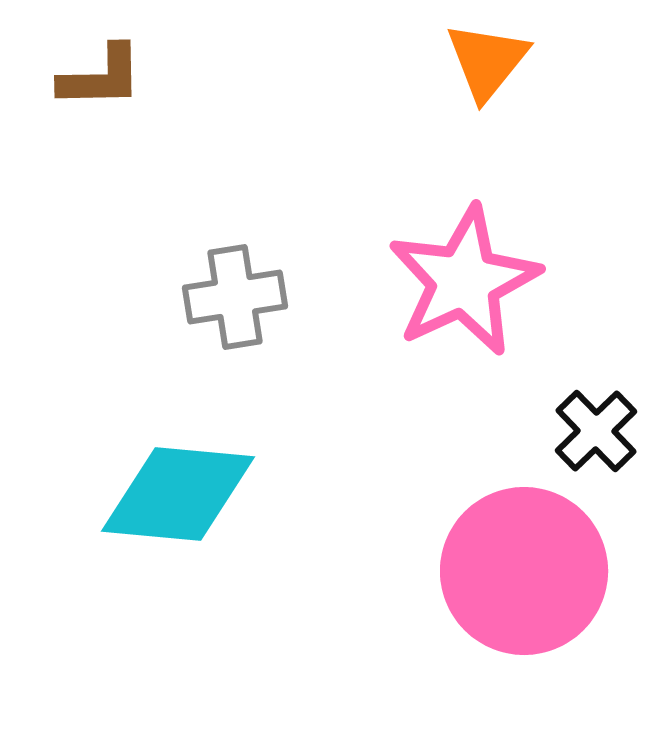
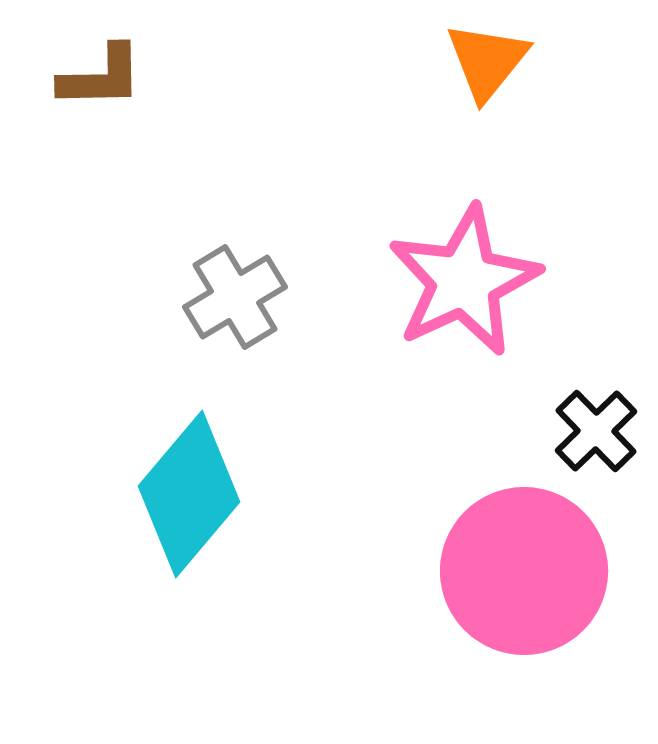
gray cross: rotated 22 degrees counterclockwise
cyan diamond: moved 11 px right; rotated 55 degrees counterclockwise
